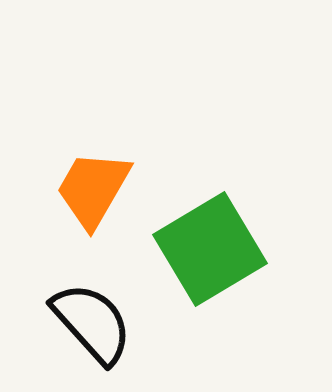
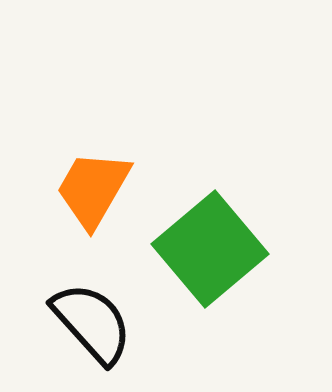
green square: rotated 9 degrees counterclockwise
